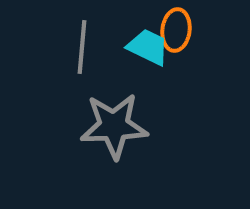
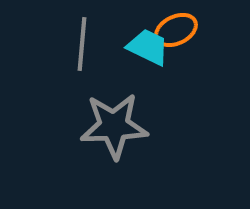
orange ellipse: rotated 57 degrees clockwise
gray line: moved 3 px up
